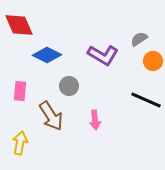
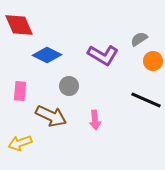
brown arrow: rotated 32 degrees counterclockwise
yellow arrow: rotated 120 degrees counterclockwise
